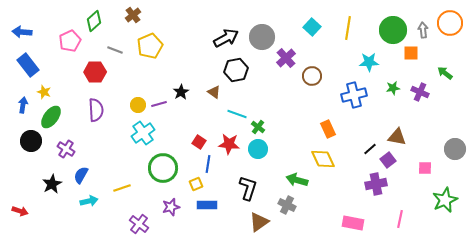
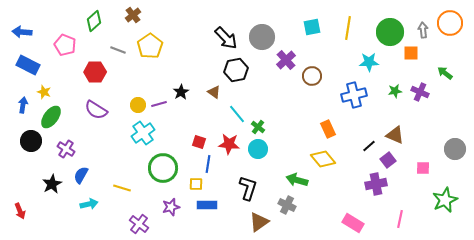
cyan square at (312, 27): rotated 36 degrees clockwise
green circle at (393, 30): moved 3 px left, 2 px down
black arrow at (226, 38): rotated 75 degrees clockwise
pink pentagon at (70, 41): moved 5 px left, 4 px down; rotated 25 degrees counterclockwise
yellow pentagon at (150, 46): rotated 10 degrees counterclockwise
gray line at (115, 50): moved 3 px right
purple cross at (286, 58): moved 2 px down
blue rectangle at (28, 65): rotated 25 degrees counterclockwise
green star at (393, 88): moved 2 px right, 3 px down
purple semicircle at (96, 110): rotated 125 degrees clockwise
cyan line at (237, 114): rotated 30 degrees clockwise
brown triangle at (397, 137): moved 2 px left, 2 px up; rotated 12 degrees clockwise
red square at (199, 142): rotated 16 degrees counterclockwise
black line at (370, 149): moved 1 px left, 3 px up
yellow diamond at (323, 159): rotated 15 degrees counterclockwise
pink square at (425, 168): moved 2 px left
yellow square at (196, 184): rotated 24 degrees clockwise
yellow line at (122, 188): rotated 36 degrees clockwise
cyan arrow at (89, 201): moved 3 px down
red arrow at (20, 211): rotated 49 degrees clockwise
pink rectangle at (353, 223): rotated 20 degrees clockwise
